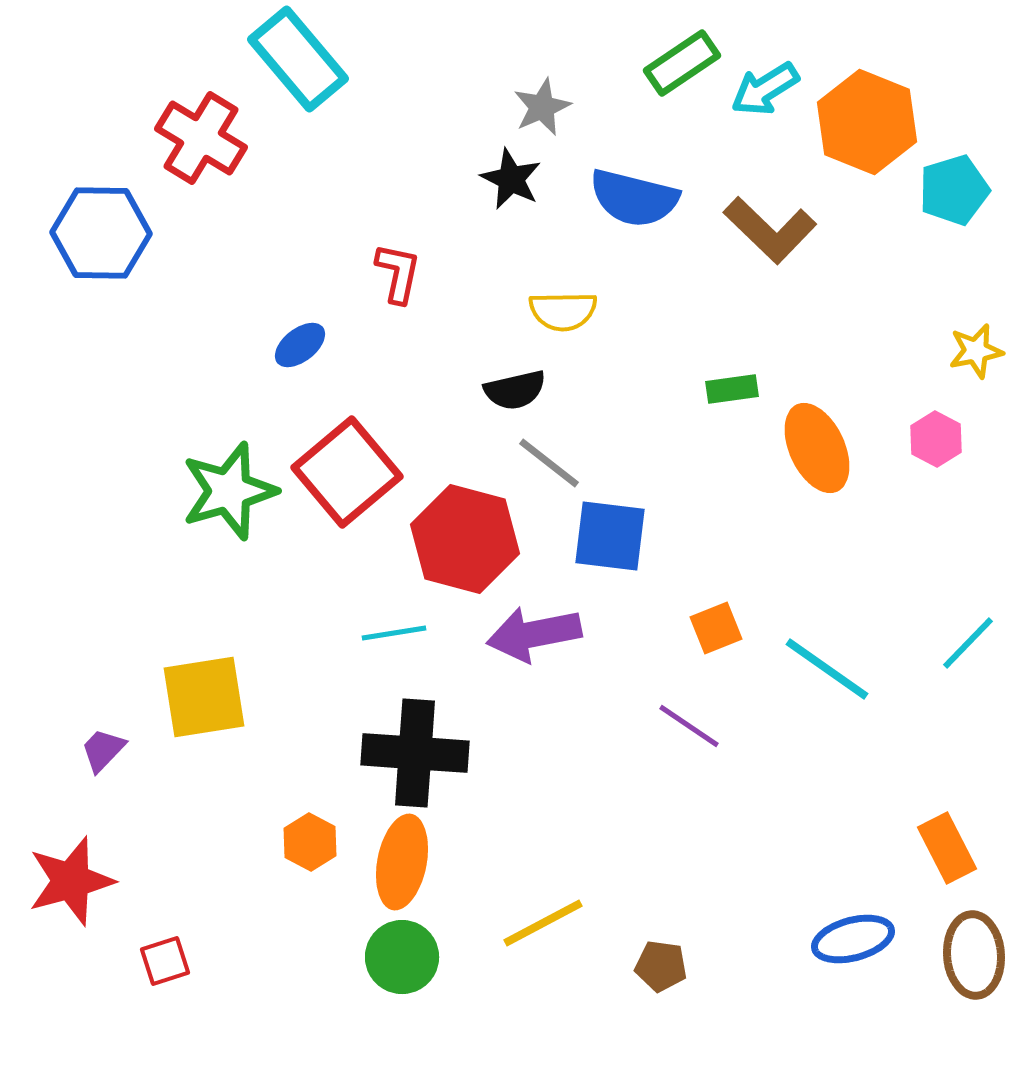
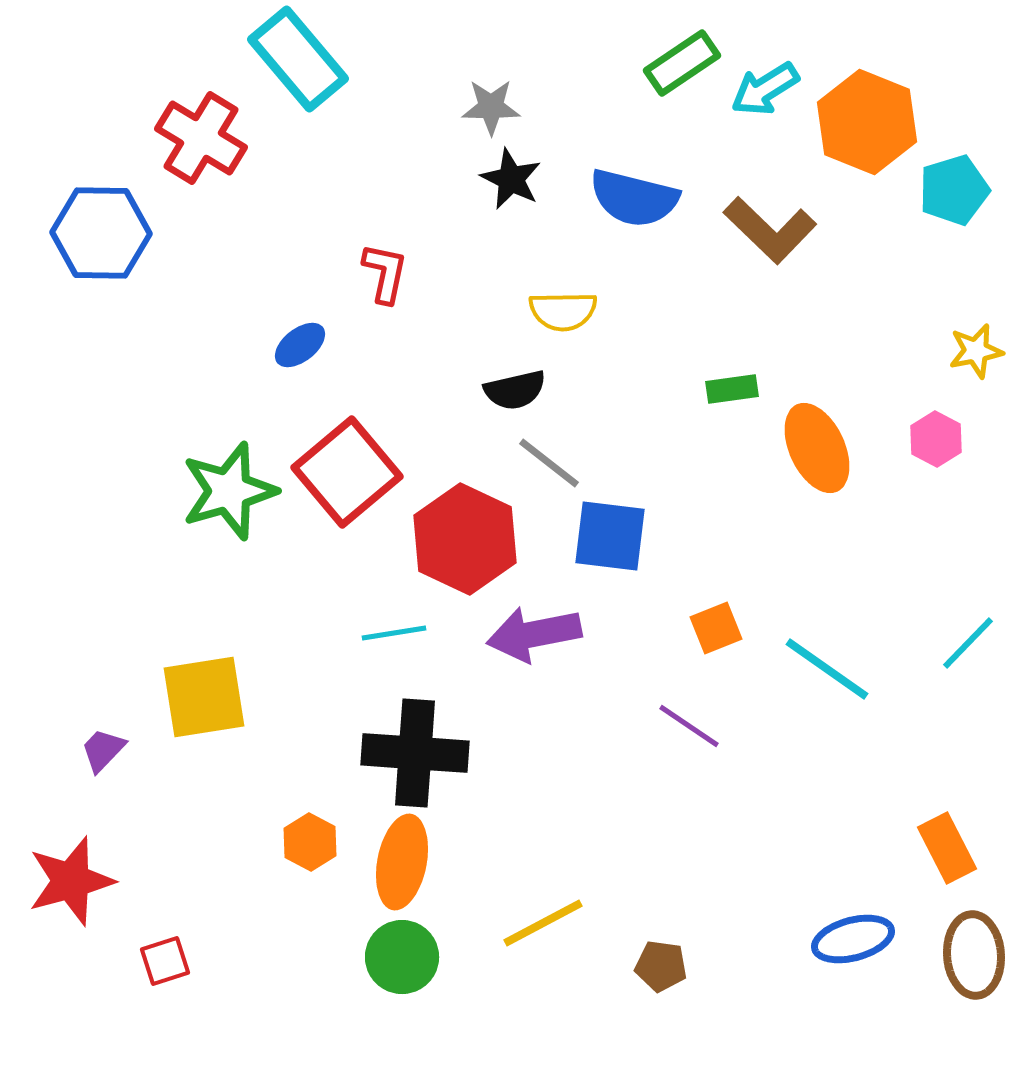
gray star at (542, 107): moved 51 px left; rotated 24 degrees clockwise
red L-shape at (398, 273): moved 13 px left
red hexagon at (465, 539): rotated 10 degrees clockwise
